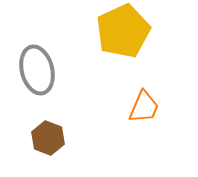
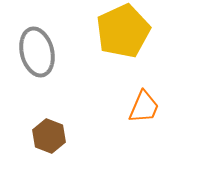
gray ellipse: moved 18 px up
brown hexagon: moved 1 px right, 2 px up
